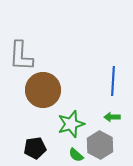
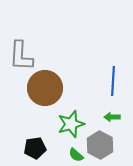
brown circle: moved 2 px right, 2 px up
